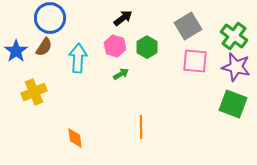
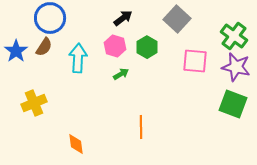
gray square: moved 11 px left, 7 px up; rotated 16 degrees counterclockwise
yellow cross: moved 11 px down
orange diamond: moved 1 px right, 6 px down
